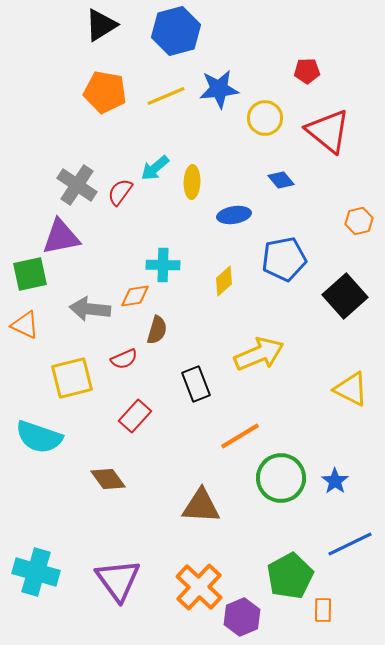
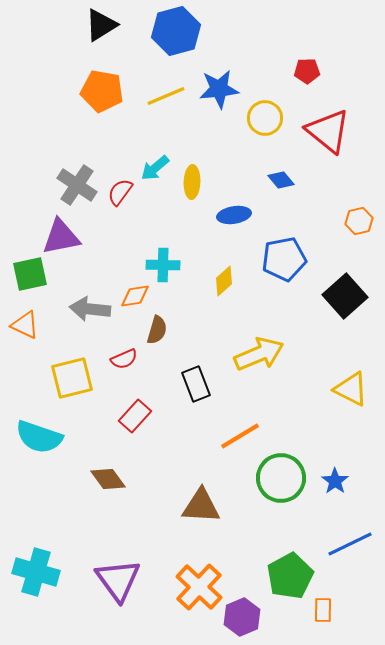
orange pentagon at (105, 92): moved 3 px left, 1 px up
